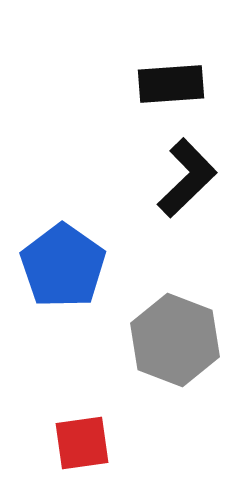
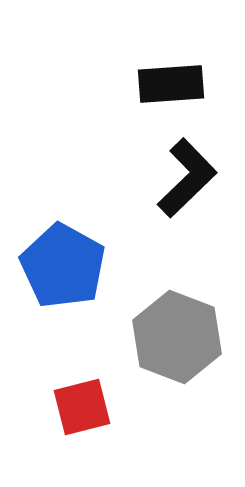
blue pentagon: rotated 6 degrees counterclockwise
gray hexagon: moved 2 px right, 3 px up
red square: moved 36 px up; rotated 6 degrees counterclockwise
